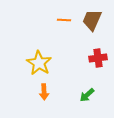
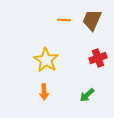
red cross: rotated 12 degrees counterclockwise
yellow star: moved 7 px right, 3 px up
